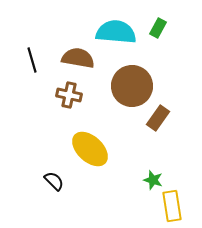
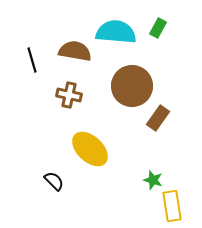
brown semicircle: moved 3 px left, 7 px up
